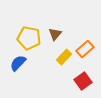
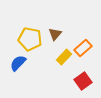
yellow pentagon: moved 1 px right, 1 px down
orange rectangle: moved 2 px left, 1 px up
